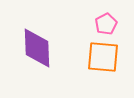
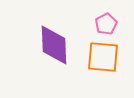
purple diamond: moved 17 px right, 3 px up
